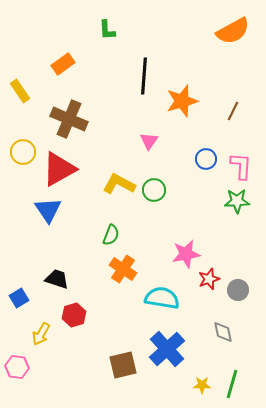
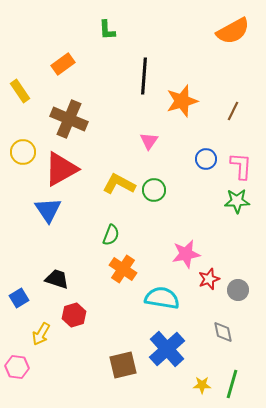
red triangle: moved 2 px right
